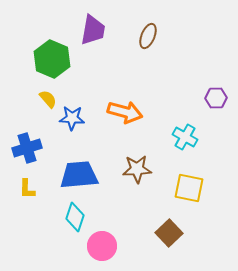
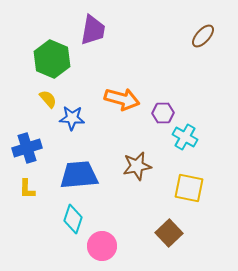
brown ellipse: moved 55 px right; rotated 20 degrees clockwise
purple hexagon: moved 53 px left, 15 px down
orange arrow: moved 3 px left, 13 px up
brown star: moved 3 px up; rotated 8 degrees counterclockwise
cyan diamond: moved 2 px left, 2 px down
